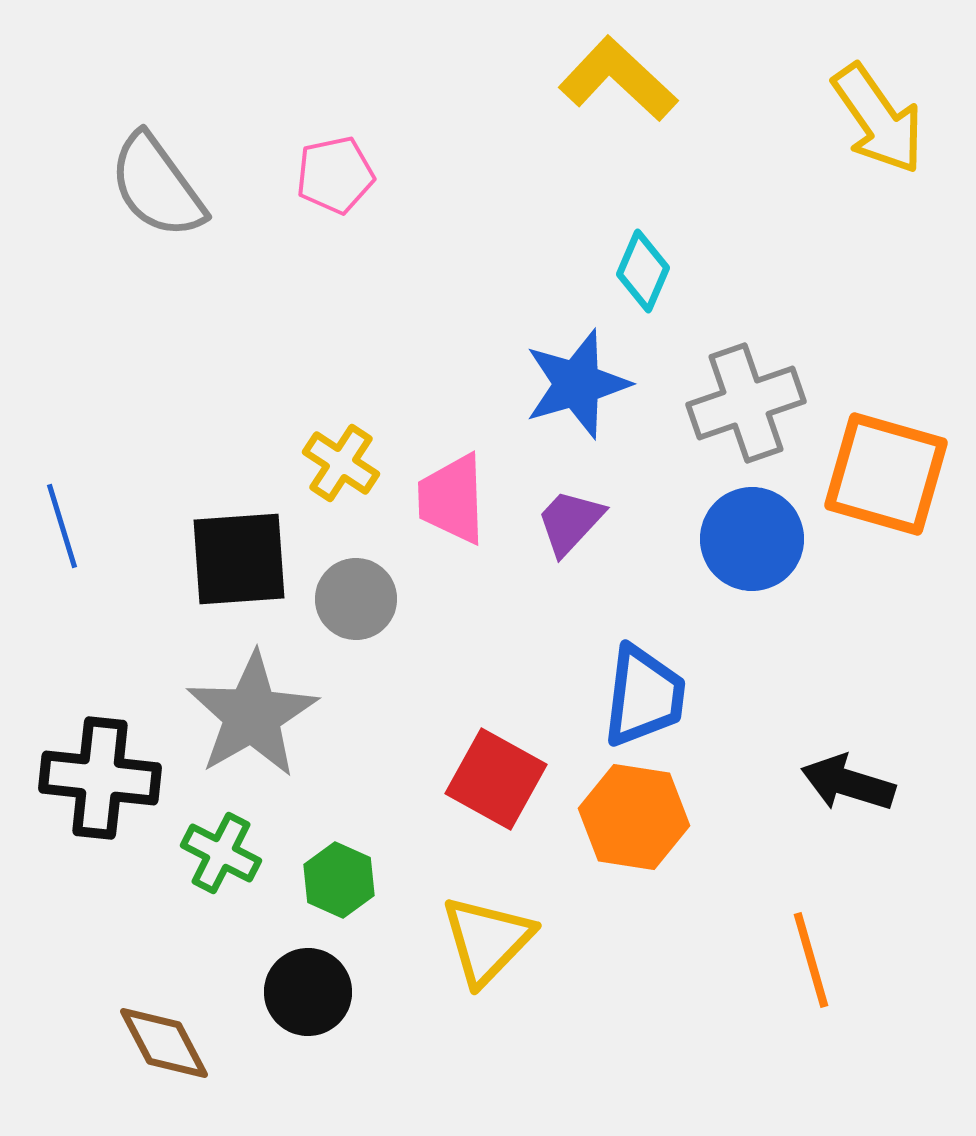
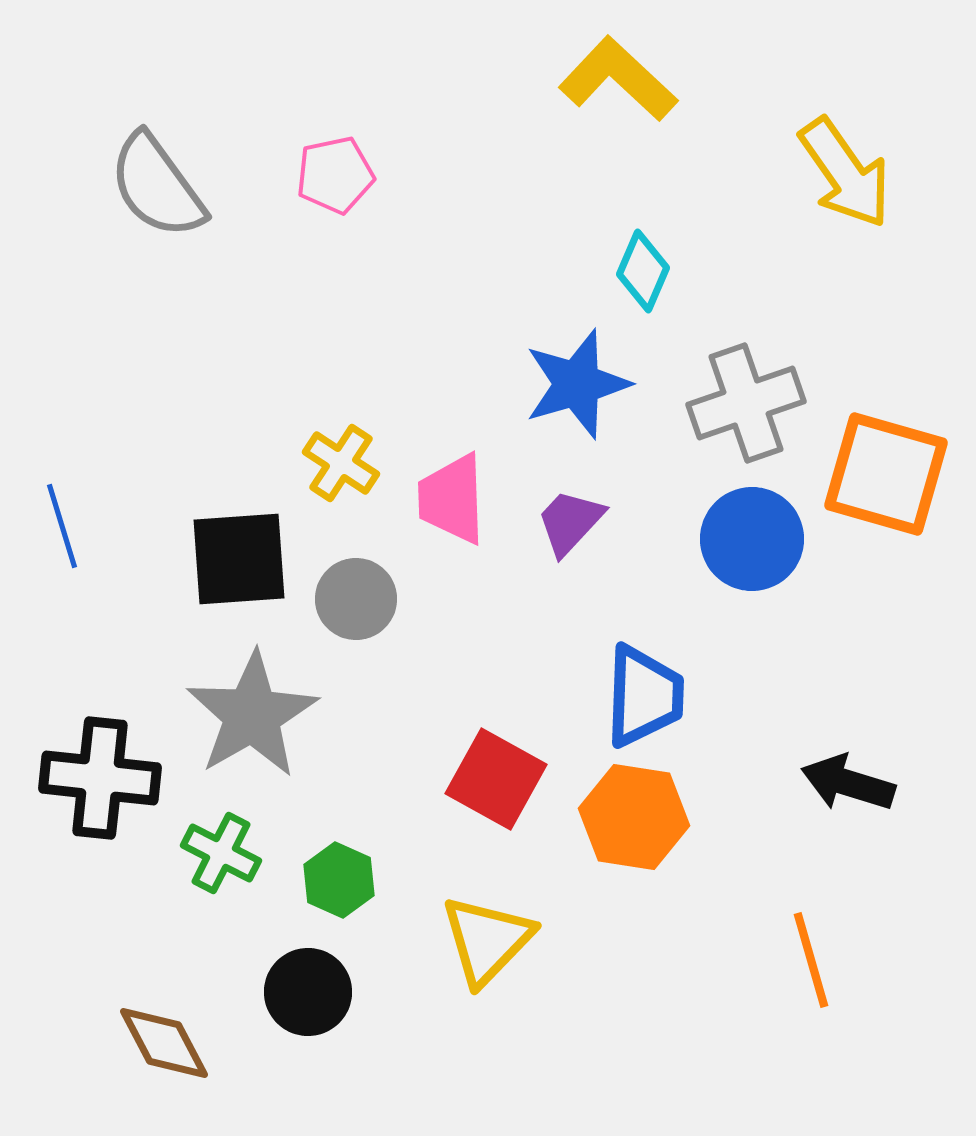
yellow arrow: moved 33 px left, 54 px down
blue trapezoid: rotated 5 degrees counterclockwise
